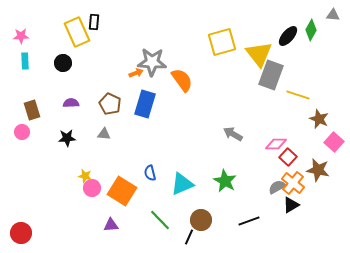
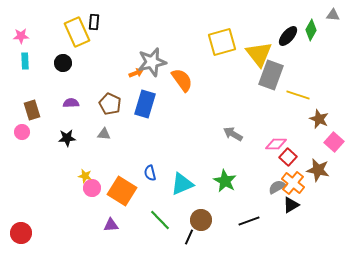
gray star at (152, 62): rotated 16 degrees counterclockwise
